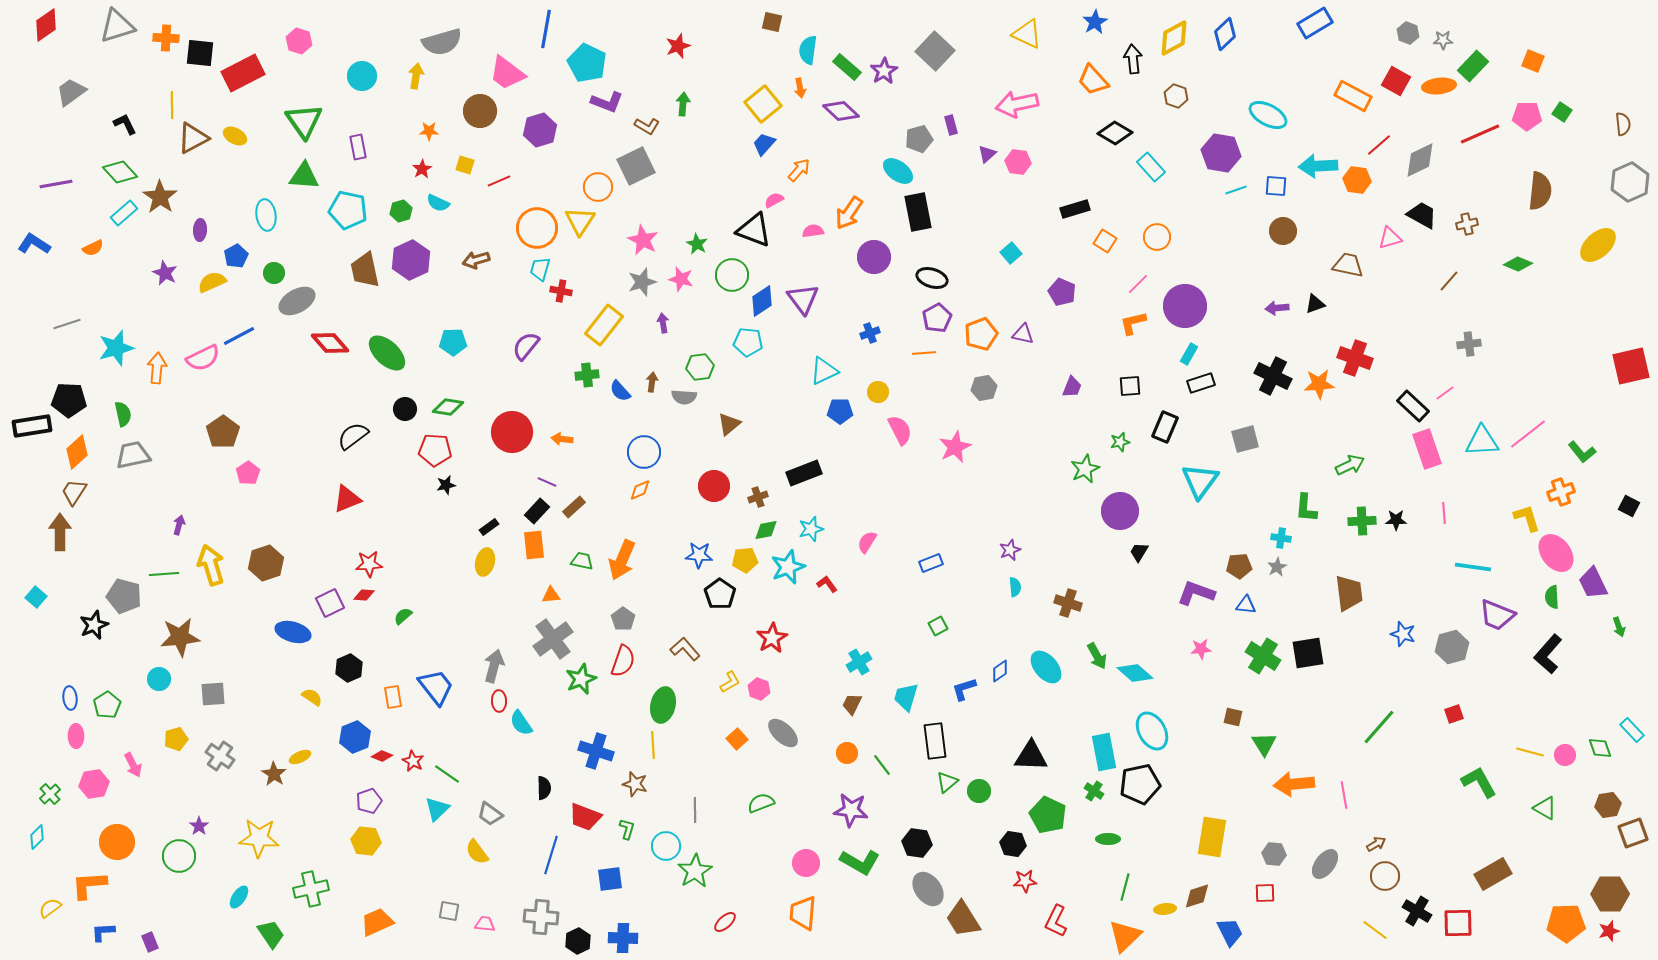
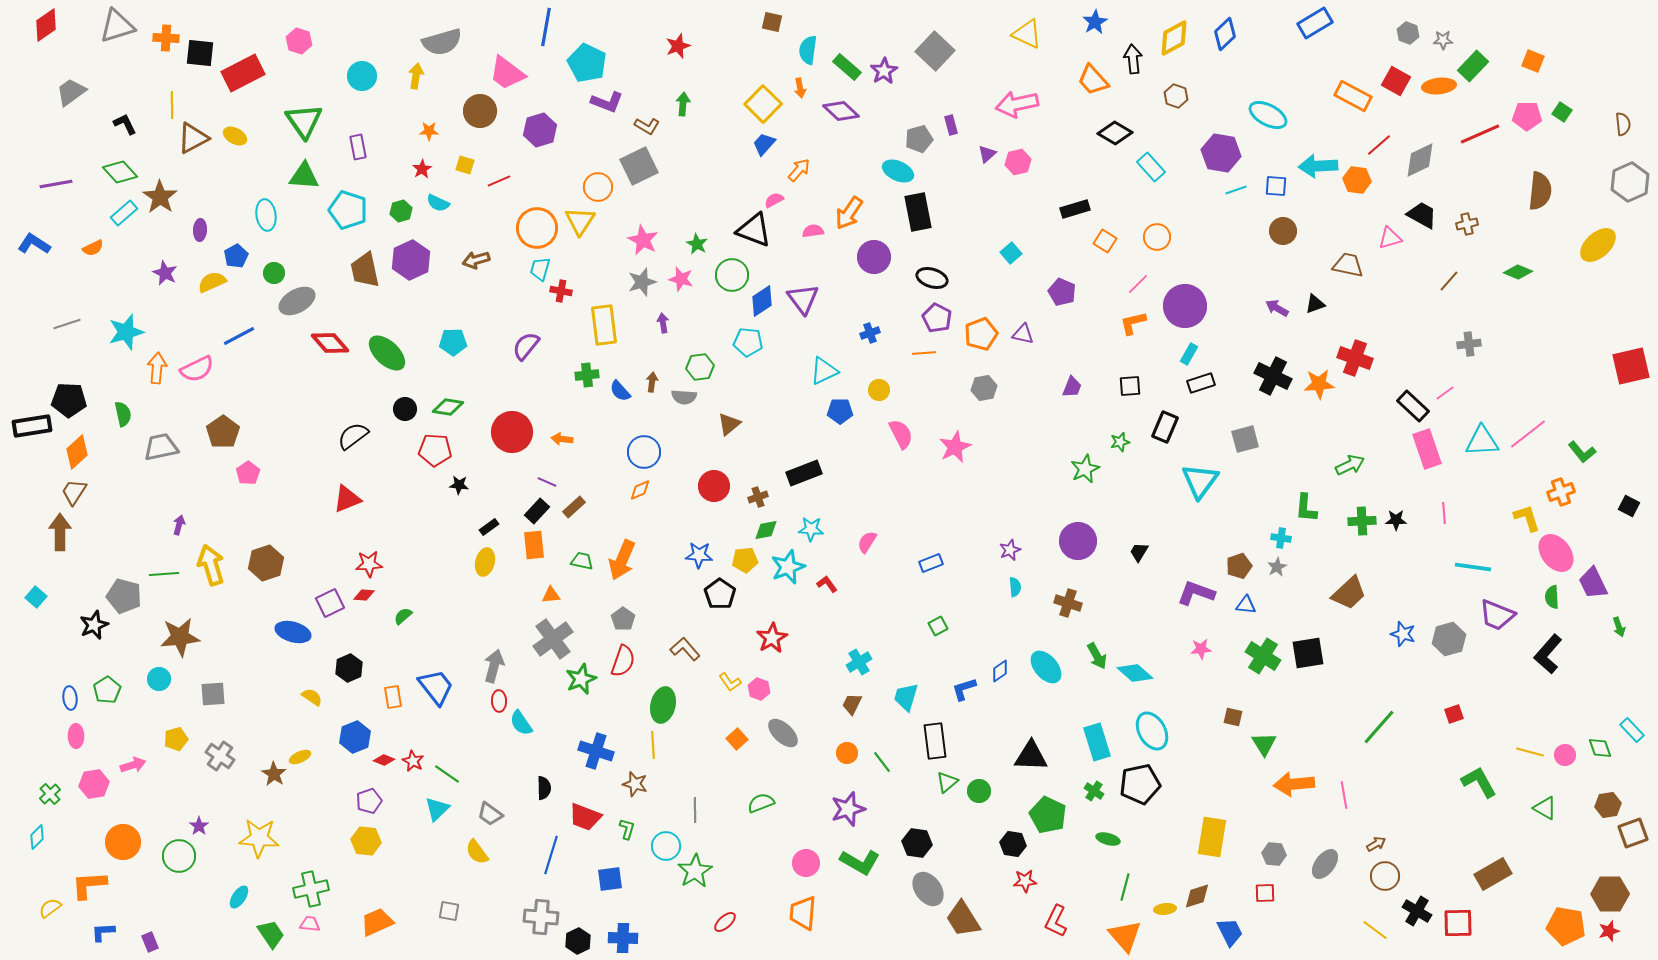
blue line at (546, 29): moved 2 px up
yellow square at (763, 104): rotated 6 degrees counterclockwise
pink hexagon at (1018, 162): rotated 20 degrees counterclockwise
gray square at (636, 166): moved 3 px right
cyan ellipse at (898, 171): rotated 12 degrees counterclockwise
cyan pentagon at (348, 210): rotated 6 degrees clockwise
green diamond at (1518, 264): moved 8 px down
purple arrow at (1277, 308): rotated 35 degrees clockwise
purple pentagon at (937, 318): rotated 16 degrees counterclockwise
yellow rectangle at (604, 325): rotated 45 degrees counterclockwise
cyan star at (116, 348): moved 10 px right, 16 px up
pink semicircle at (203, 358): moved 6 px left, 11 px down
yellow circle at (878, 392): moved 1 px right, 2 px up
pink semicircle at (900, 430): moved 1 px right, 4 px down
gray trapezoid at (133, 455): moved 28 px right, 8 px up
black star at (446, 485): moved 13 px right; rotated 18 degrees clockwise
purple circle at (1120, 511): moved 42 px left, 30 px down
cyan star at (811, 529): rotated 20 degrees clockwise
brown pentagon at (1239, 566): rotated 15 degrees counterclockwise
brown trapezoid at (1349, 593): rotated 54 degrees clockwise
gray hexagon at (1452, 647): moved 3 px left, 8 px up
yellow L-shape at (730, 682): rotated 85 degrees clockwise
green pentagon at (107, 705): moved 15 px up
cyan rectangle at (1104, 752): moved 7 px left, 10 px up; rotated 6 degrees counterclockwise
red diamond at (382, 756): moved 2 px right, 4 px down
pink arrow at (133, 765): rotated 80 degrees counterclockwise
green line at (882, 765): moved 3 px up
purple star at (851, 810): moved 3 px left, 1 px up; rotated 24 degrees counterclockwise
green ellipse at (1108, 839): rotated 15 degrees clockwise
orange circle at (117, 842): moved 6 px right
orange pentagon at (1566, 923): moved 3 px down; rotated 12 degrees clockwise
pink trapezoid at (485, 924): moved 175 px left
orange triangle at (1125, 936): rotated 27 degrees counterclockwise
